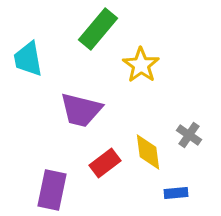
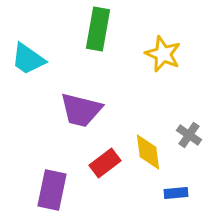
green rectangle: rotated 30 degrees counterclockwise
cyan trapezoid: rotated 45 degrees counterclockwise
yellow star: moved 22 px right, 11 px up; rotated 12 degrees counterclockwise
